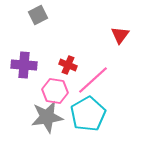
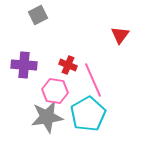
pink line: rotated 72 degrees counterclockwise
